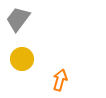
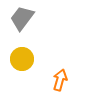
gray trapezoid: moved 4 px right, 1 px up
